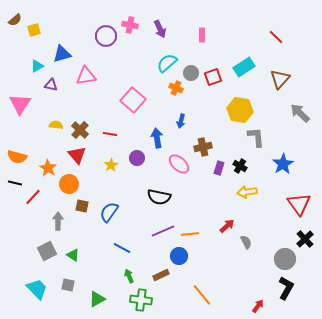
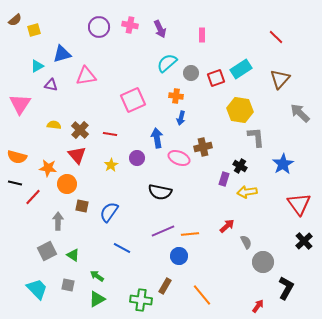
purple circle at (106, 36): moved 7 px left, 9 px up
cyan rectangle at (244, 67): moved 3 px left, 2 px down
red square at (213, 77): moved 3 px right, 1 px down
orange cross at (176, 88): moved 8 px down; rotated 16 degrees counterclockwise
pink square at (133, 100): rotated 25 degrees clockwise
blue arrow at (181, 121): moved 3 px up
yellow semicircle at (56, 125): moved 2 px left
pink ellipse at (179, 164): moved 6 px up; rotated 20 degrees counterclockwise
orange star at (48, 168): rotated 24 degrees counterclockwise
purple rectangle at (219, 168): moved 5 px right, 11 px down
orange circle at (69, 184): moved 2 px left
black semicircle at (159, 197): moved 1 px right, 5 px up
black cross at (305, 239): moved 1 px left, 2 px down
gray circle at (285, 259): moved 22 px left, 3 px down
brown rectangle at (161, 275): moved 4 px right, 11 px down; rotated 35 degrees counterclockwise
green arrow at (129, 276): moved 32 px left; rotated 32 degrees counterclockwise
